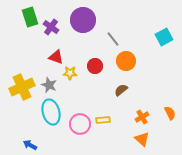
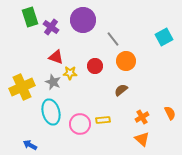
gray star: moved 4 px right, 3 px up
